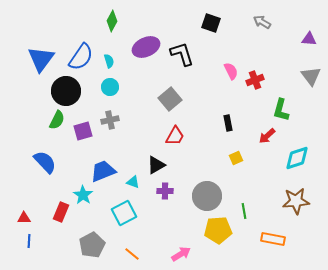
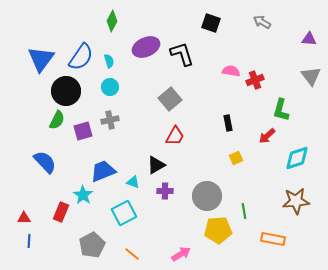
pink semicircle at (231, 71): rotated 54 degrees counterclockwise
